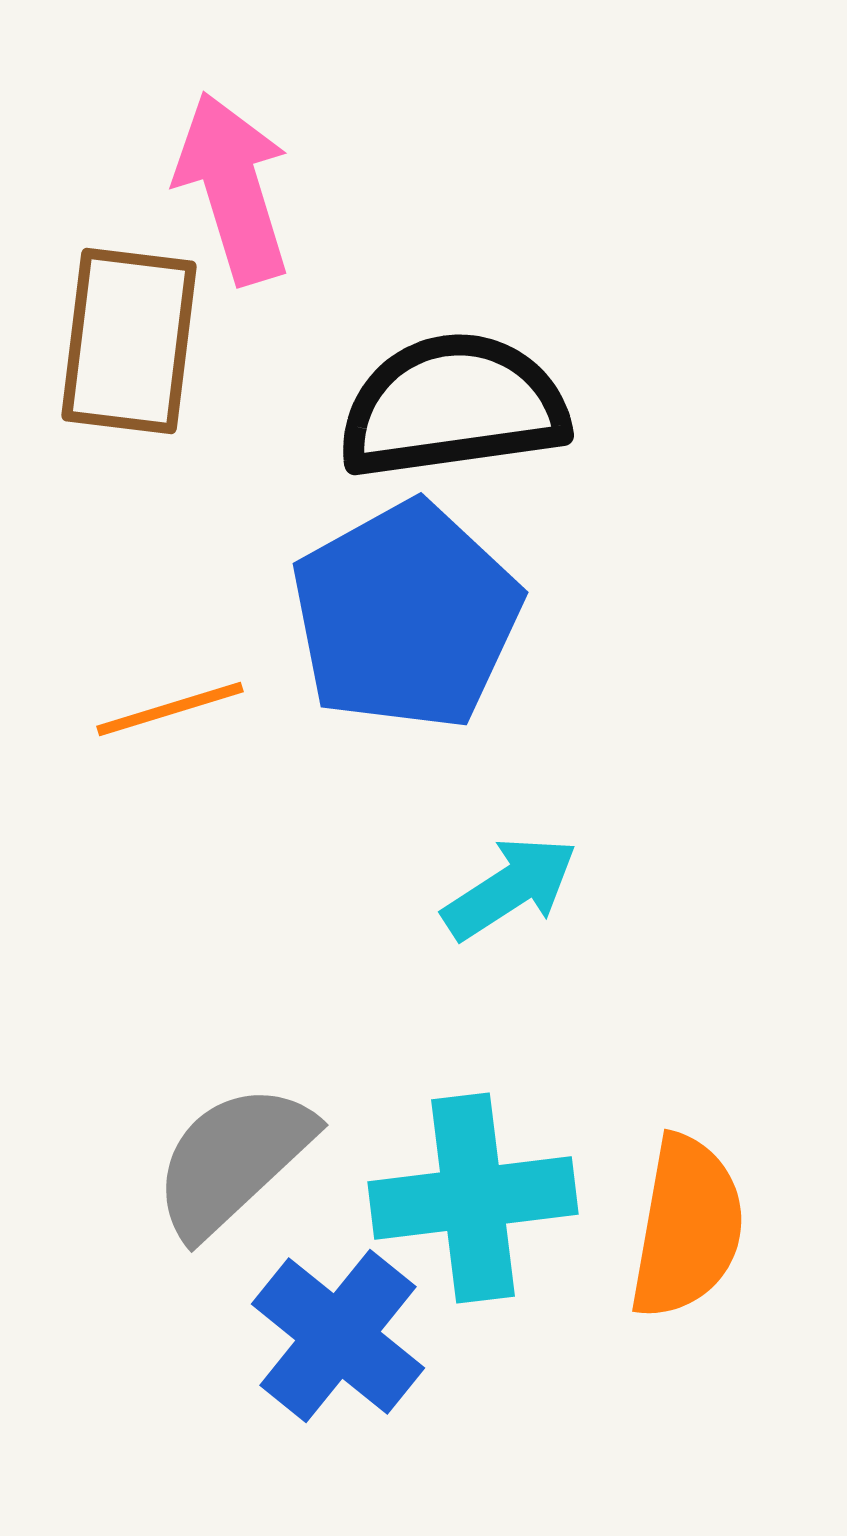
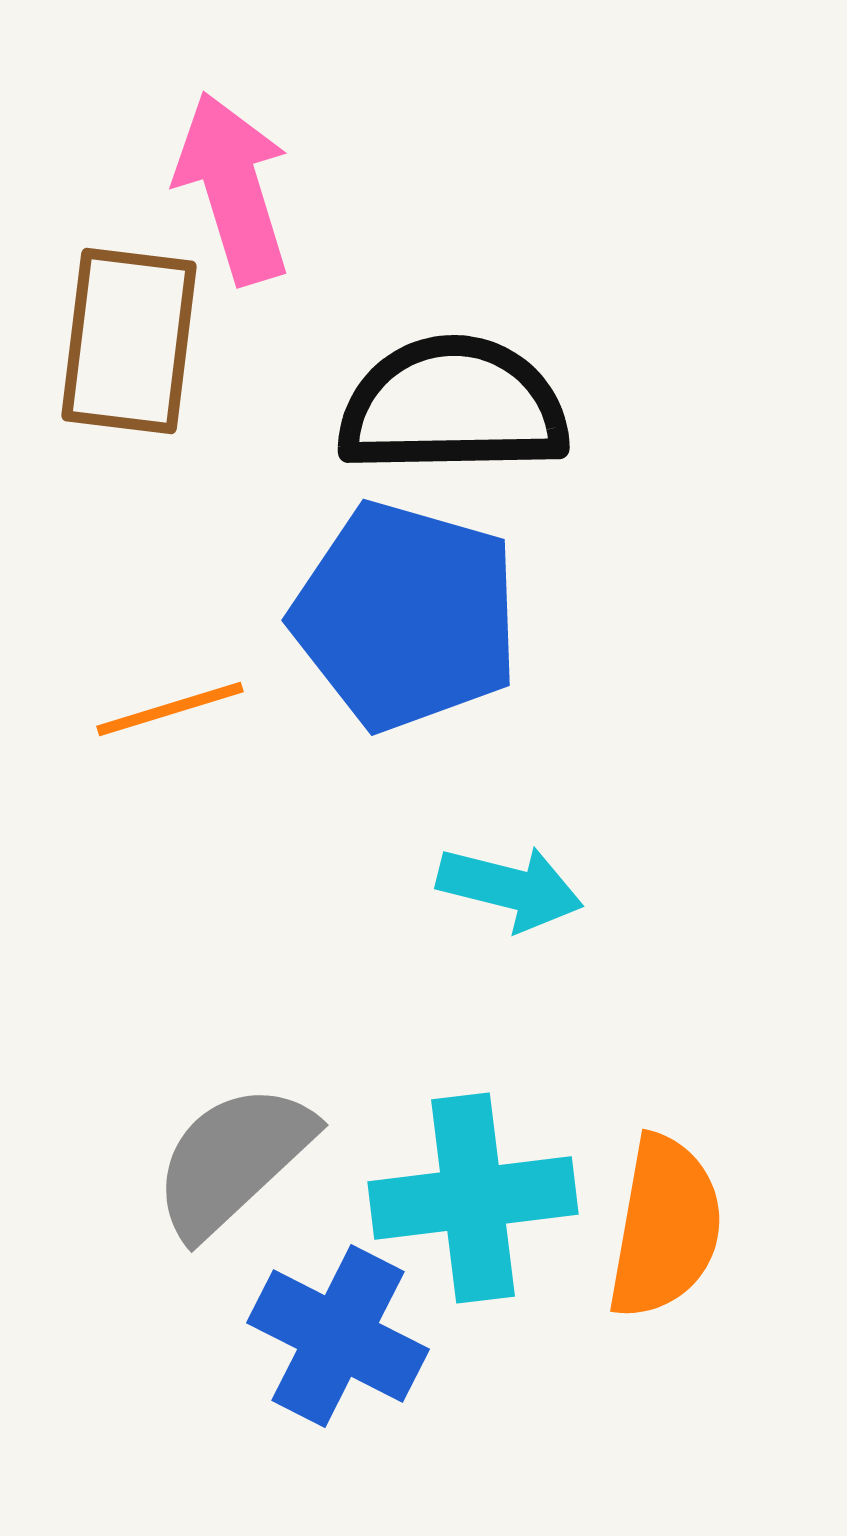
black semicircle: rotated 7 degrees clockwise
blue pentagon: rotated 27 degrees counterclockwise
cyan arrow: rotated 47 degrees clockwise
orange semicircle: moved 22 px left
blue cross: rotated 12 degrees counterclockwise
